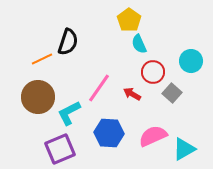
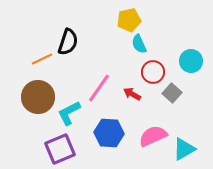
yellow pentagon: rotated 25 degrees clockwise
